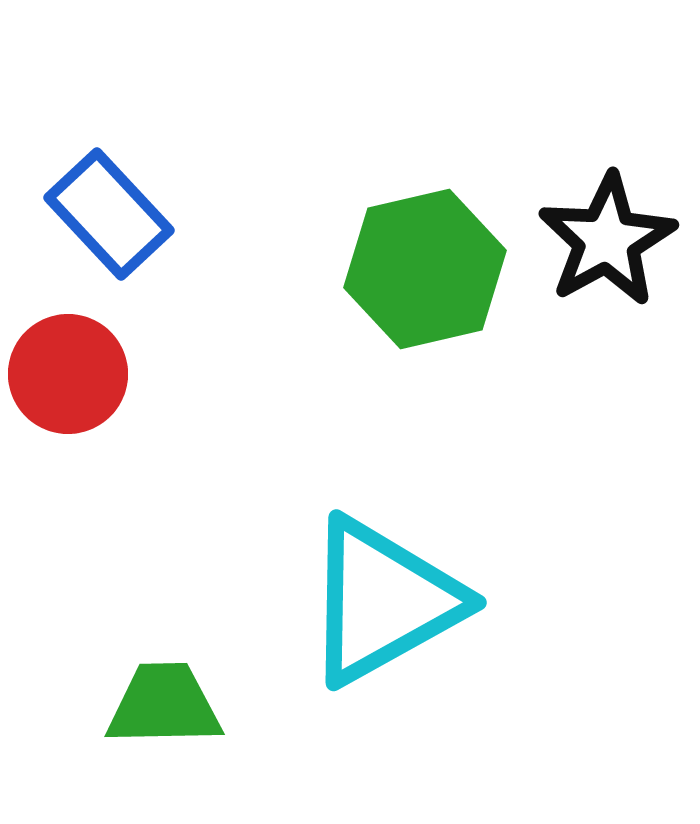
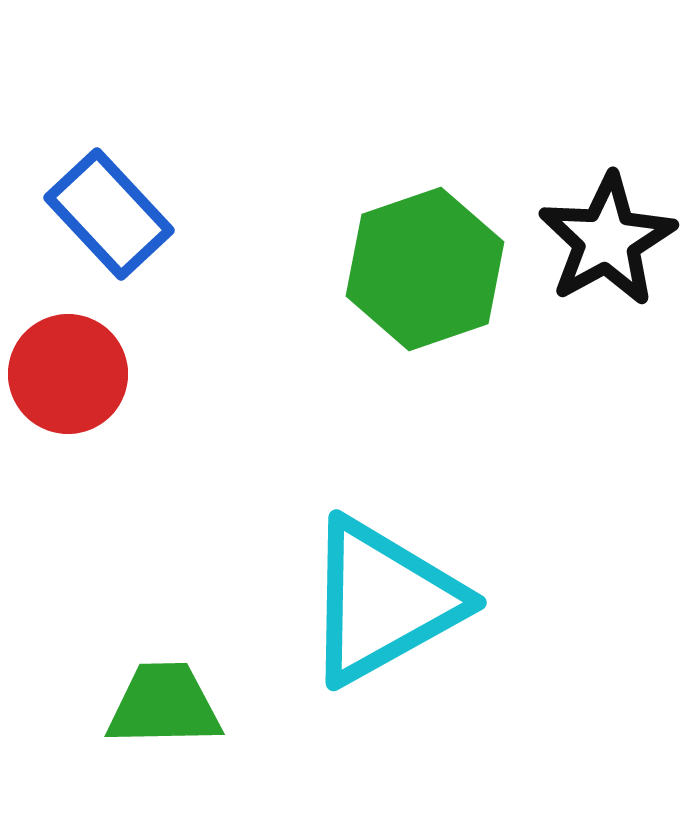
green hexagon: rotated 6 degrees counterclockwise
